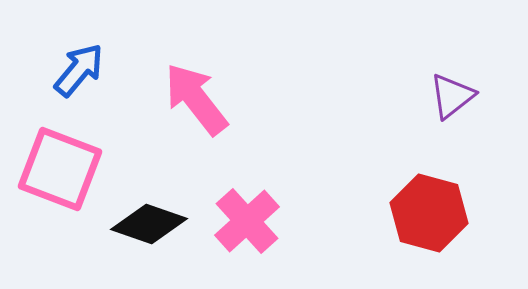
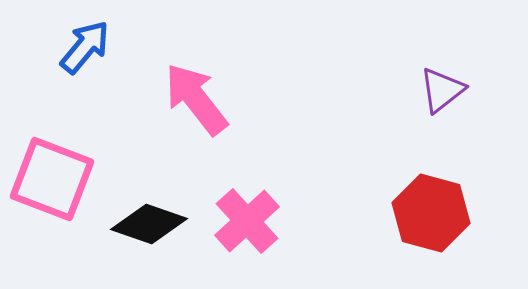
blue arrow: moved 6 px right, 23 px up
purple triangle: moved 10 px left, 6 px up
pink square: moved 8 px left, 10 px down
red hexagon: moved 2 px right
